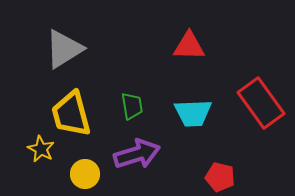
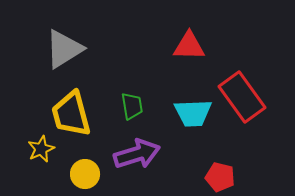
red rectangle: moved 19 px left, 6 px up
yellow star: rotated 20 degrees clockwise
